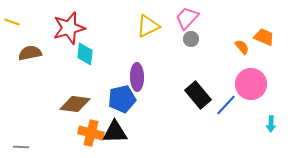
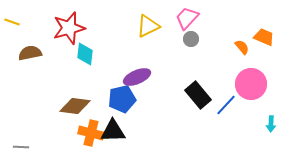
purple ellipse: rotated 68 degrees clockwise
brown diamond: moved 2 px down
black triangle: moved 2 px left, 1 px up
